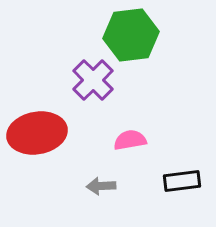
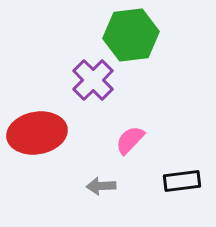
pink semicircle: rotated 36 degrees counterclockwise
